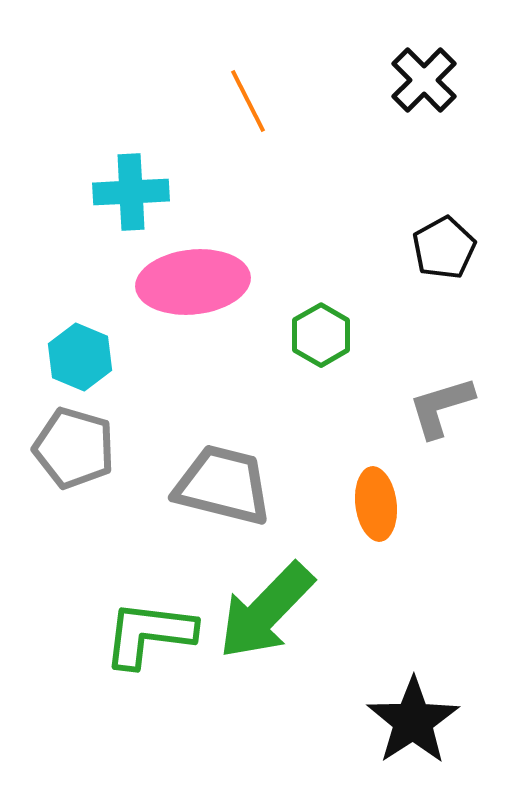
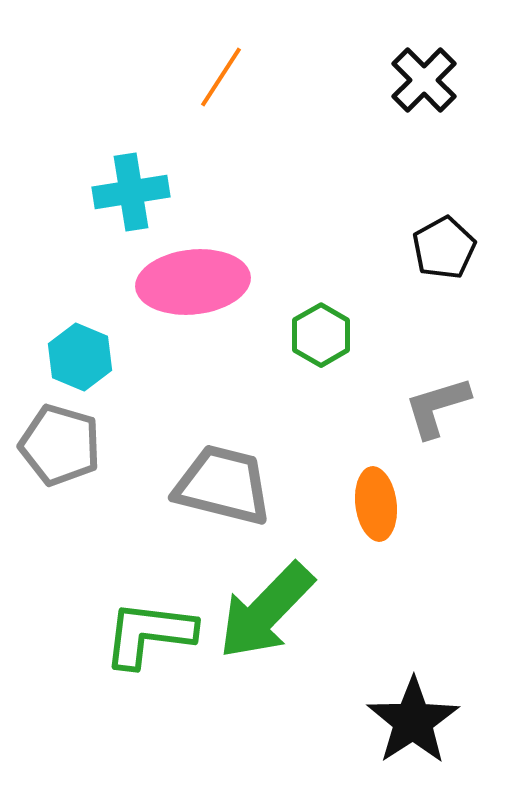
orange line: moved 27 px left, 24 px up; rotated 60 degrees clockwise
cyan cross: rotated 6 degrees counterclockwise
gray L-shape: moved 4 px left
gray pentagon: moved 14 px left, 3 px up
